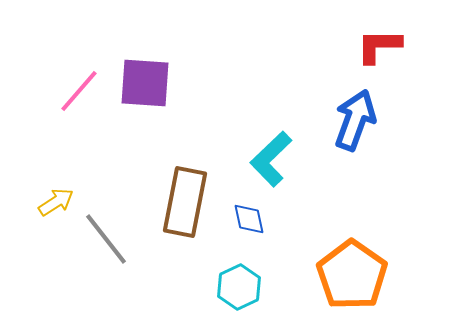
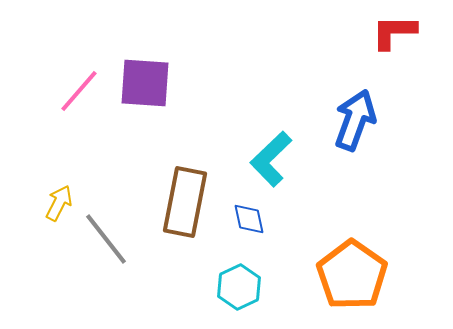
red L-shape: moved 15 px right, 14 px up
yellow arrow: moved 3 px right, 1 px down; rotated 30 degrees counterclockwise
